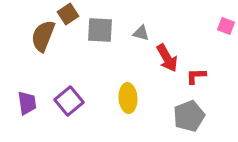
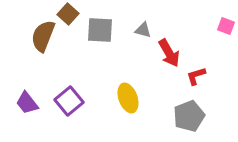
brown square: rotated 15 degrees counterclockwise
gray triangle: moved 2 px right, 3 px up
red arrow: moved 2 px right, 5 px up
red L-shape: rotated 15 degrees counterclockwise
yellow ellipse: rotated 16 degrees counterclockwise
purple trapezoid: rotated 150 degrees clockwise
